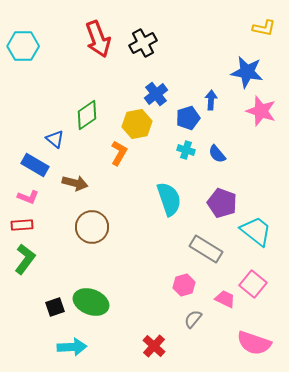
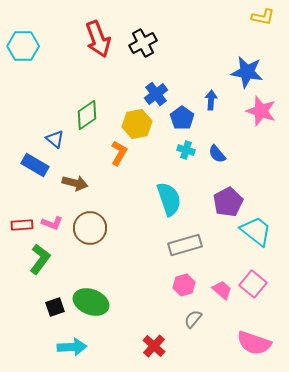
yellow L-shape: moved 1 px left, 11 px up
blue pentagon: moved 6 px left; rotated 20 degrees counterclockwise
pink L-shape: moved 24 px right, 26 px down
purple pentagon: moved 6 px right, 1 px up; rotated 24 degrees clockwise
brown circle: moved 2 px left, 1 px down
gray rectangle: moved 21 px left, 4 px up; rotated 48 degrees counterclockwise
green L-shape: moved 15 px right
pink trapezoid: moved 3 px left, 9 px up; rotated 15 degrees clockwise
